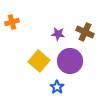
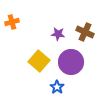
purple circle: moved 1 px right, 1 px down
